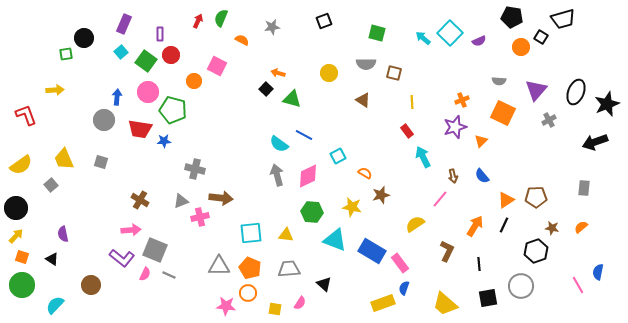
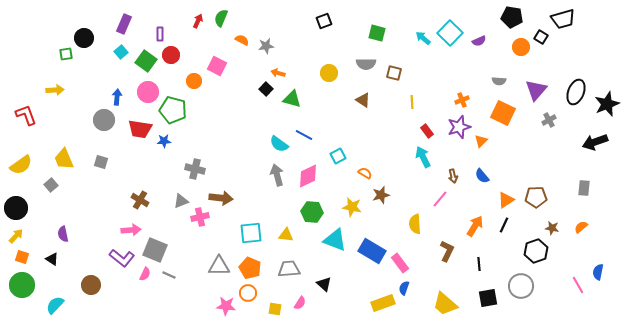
gray star at (272, 27): moved 6 px left, 19 px down
purple star at (455, 127): moved 4 px right
red rectangle at (407, 131): moved 20 px right
yellow semicircle at (415, 224): rotated 60 degrees counterclockwise
